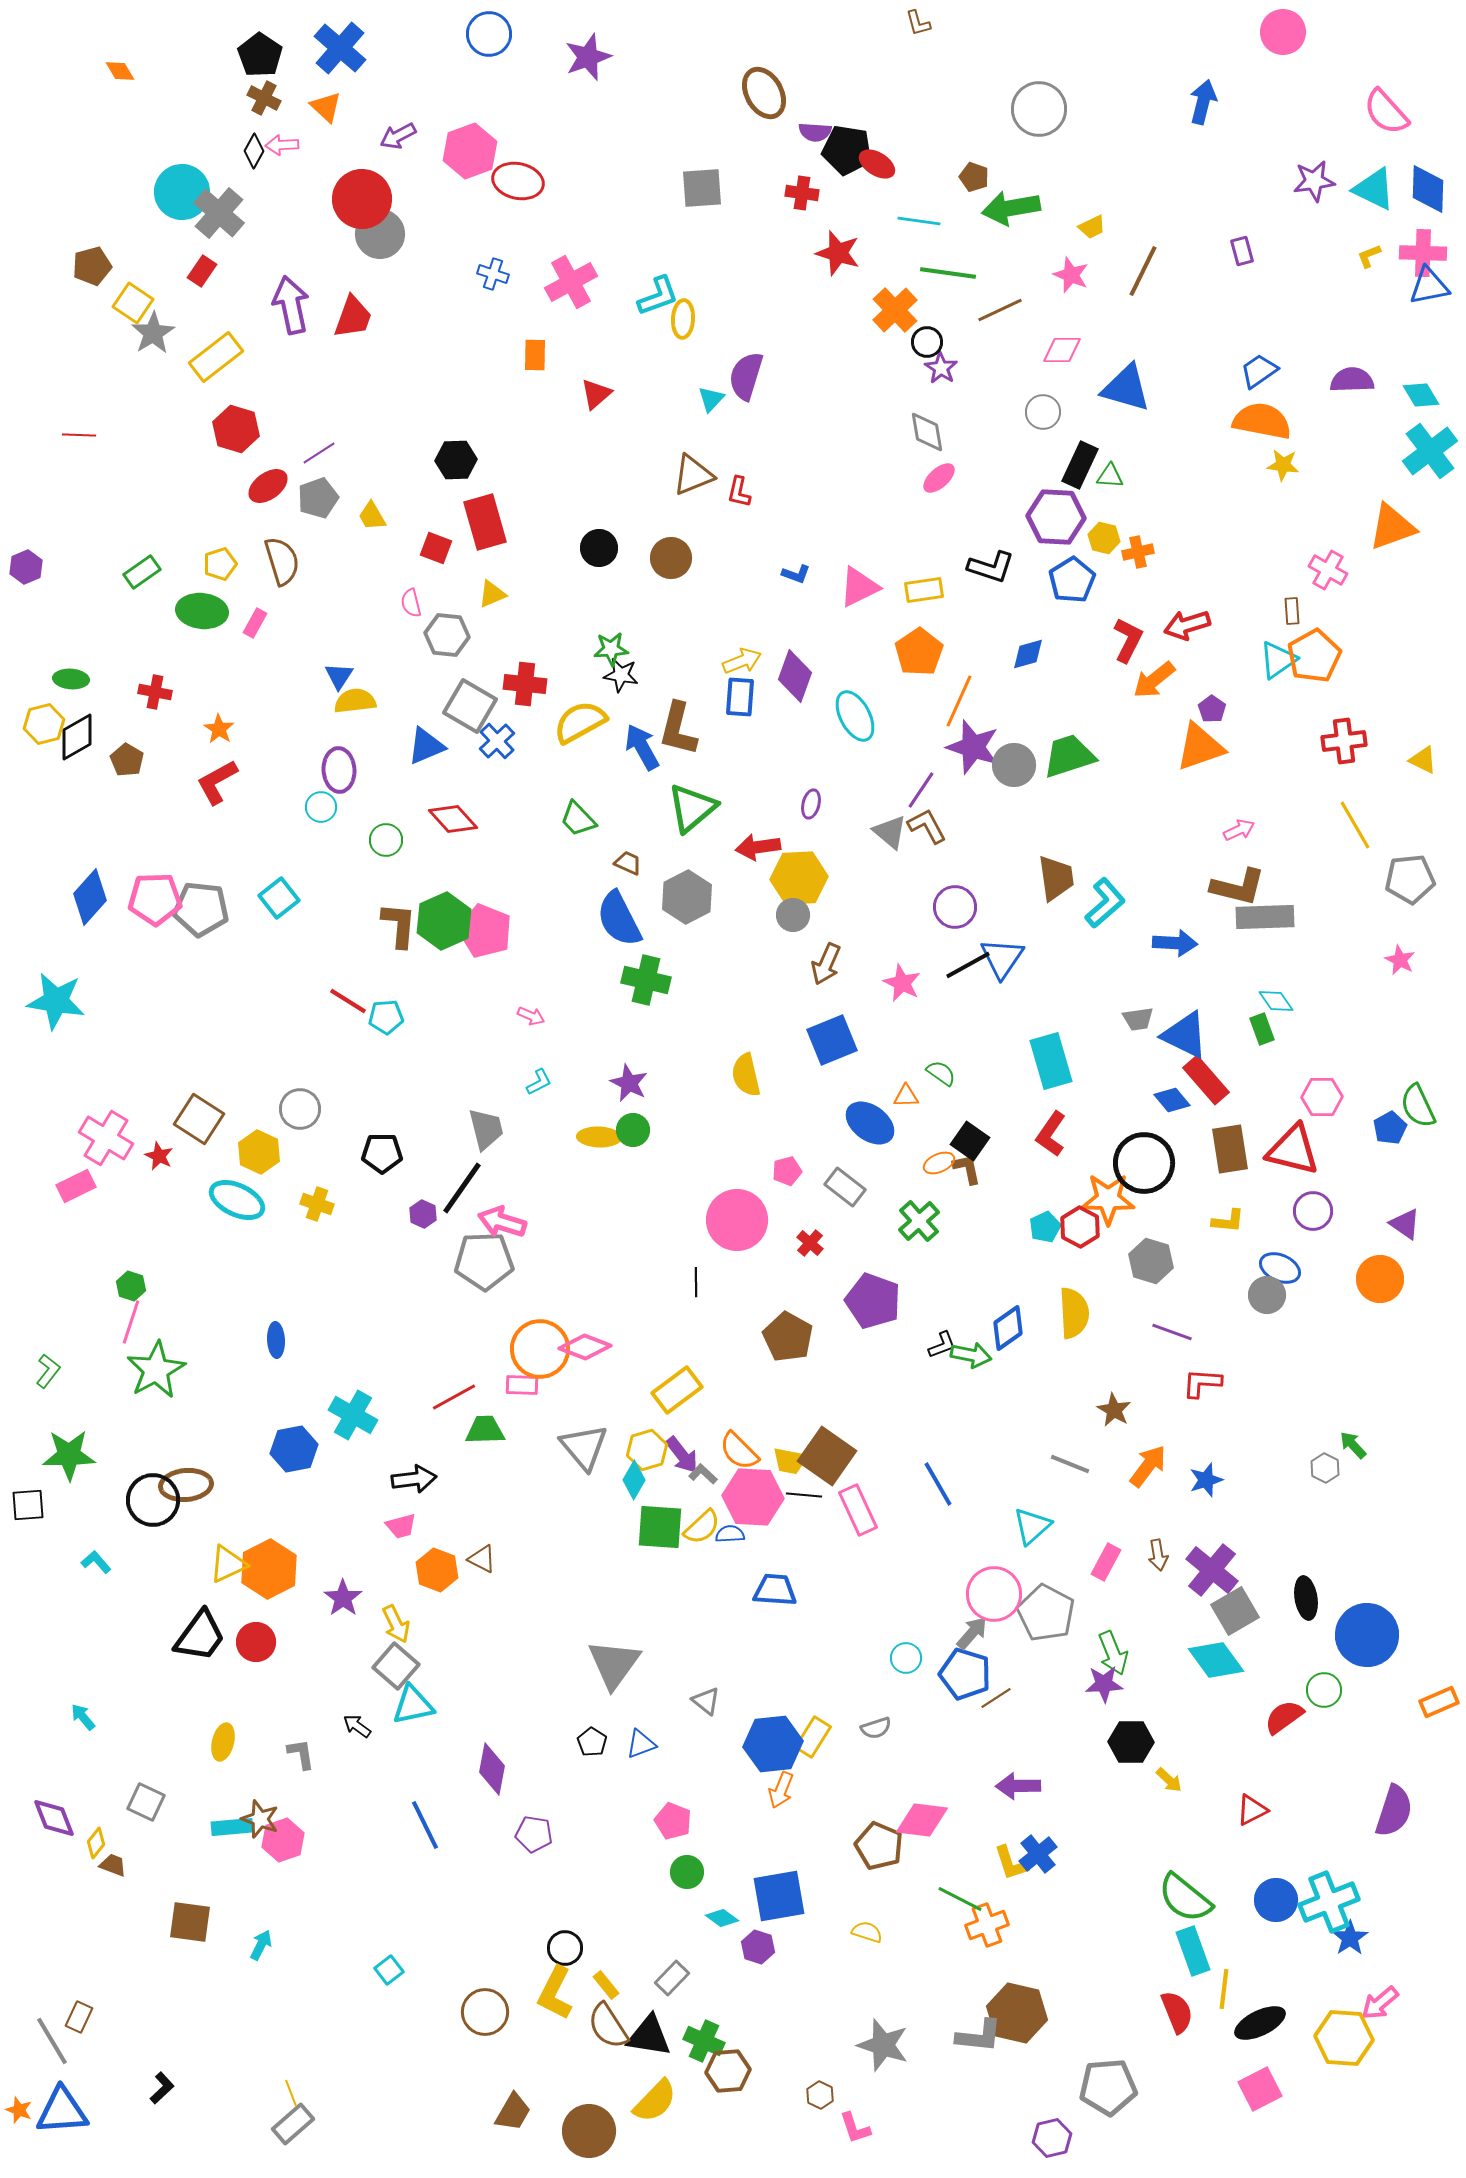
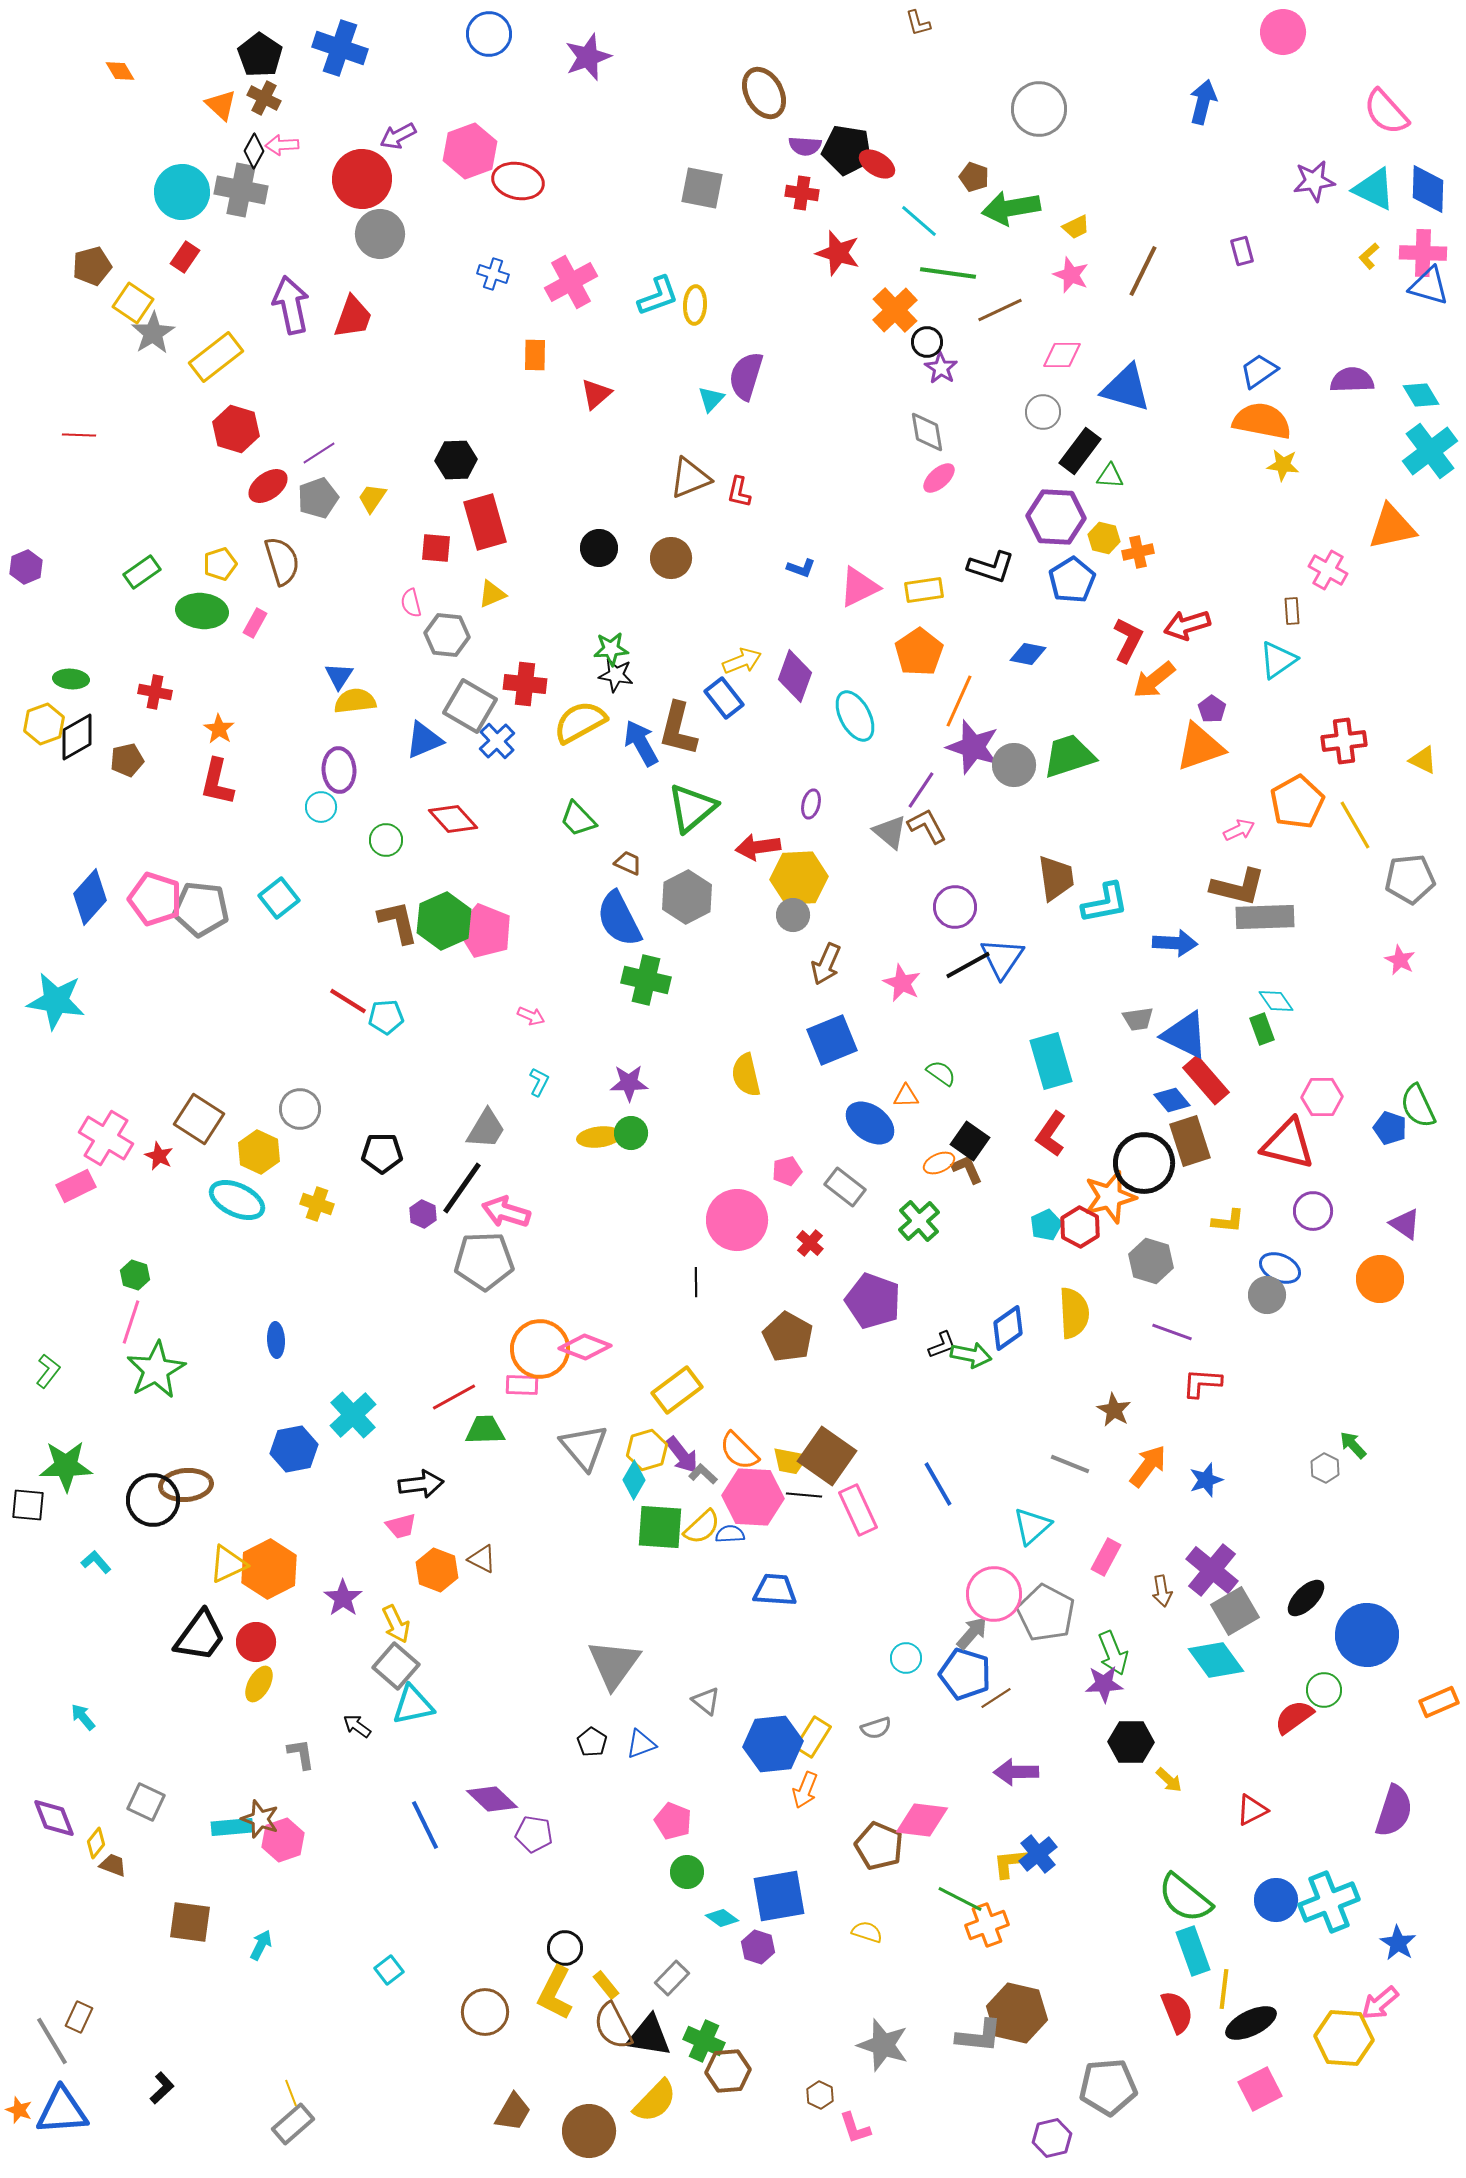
blue cross at (340, 48): rotated 22 degrees counterclockwise
orange triangle at (326, 107): moved 105 px left, 2 px up
purple semicircle at (815, 132): moved 10 px left, 14 px down
gray square at (702, 188): rotated 15 degrees clockwise
red circle at (362, 199): moved 20 px up
gray cross at (219, 213): moved 22 px right, 23 px up; rotated 30 degrees counterclockwise
cyan line at (919, 221): rotated 33 degrees clockwise
yellow trapezoid at (1092, 227): moved 16 px left
yellow L-shape at (1369, 256): rotated 20 degrees counterclockwise
red rectangle at (202, 271): moved 17 px left, 14 px up
blue triangle at (1429, 286): rotated 27 degrees clockwise
yellow ellipse at (683, 319): moved 12 px right, 14 px up
pink diamond at (1062, 350): moved 5 px down
black rectangle at (1080, 465): moved 14 px up; rotated 12 degrees clockwise
brown triangle at (693, 475): moved 3 px left, 3 px down
yellow trapezoid at (372, 516): moved 18 px up; rotated 64 degrees clockwise
orange triangle at (1392, 527): rotated 8 degrees clockwise
red square at (436, 548): rotated 16 degrees counterclockwise
blue L-shape at (796, 574): moved 5 px right, 6 px up
blue diamond at (1028, 654): rotated 27 degrees clockwise
orange pentagon at (1314, 656): moved 17 px left, 146 px down
black star at (621, 675): moved 5 px left
blue rectangle at (740, 697): moved 16 px left, 1 px down; rotated 42 degrees counterclockwise
yellow hexagon at (44, 724): rotated 6 degrees counterclockwise
blue triangle at (426, 746): moved 2 px left, 6 px up
blue arrow at (642, 747): moved 1 px left, 4 px up
brown pentagon at (127, 760): rotated 28 degrees clockwise
red L-shape at (217, 782): rotated 48 degrees counterclockwise
pink pentagon at (155, 899): rotated 20 degrees clockwise
cyan L-shape at (1105, 903): rotated 30 degrees clockwise
brown L-shape at (399, 925): moved 1 px left, 3 px up; rotated 18 degrees counterclockwise
cyan L-shape at (539, 1082): rotated 36 degrees counterclockwise
purple star at (629, 1083): rotated 27 degrees counterclockwise
blue pentagon at (1390, 1128): rotated 24 degrees counterclockwise
gray trapezoid at (486, 1129): rotated 45 degrees clockwise
green circle at (633, 1130): moved 2 px left, 3 px down
yellow ellipse at (599, 1137): rotated 9 degrees counterclockwise
brown rectangle at (1230, 1149): moved 40 px left, 8 px up; rotated 9 degrees counterclockwise
red triangle at (1293, 1150): moved 5 px left, 6 px up
brown L-shape at (967, 1169): rotated 12 degrees counterclockwise
orange star at (1108, 1199): moved 2 px right, 2 px up; rotated 16 degrees counterclockwise
pink arrow at (502, 1222): moved 4 px right, 10 px up
cyan pentagon at (1045, 1227): moved 1 px right, 2 px up
green hexagon at (131, 1286): moved 4 px right, 11 px up
cyan cross at (353, 1415): rotated 18 degrees clockwise
green star at (69, 1455): moved 3 px left, 11 px down
black arrow at (414, 1479): moved 7 px right, 5 px down
black square at (28, 1505): rotated 9 degrees clockwise
brown arrow at (1158, 1555): moved 4 px right, 36 px down
pink rectangle at (1106, 1562): moved 5 px up
black ellipse at (1306, 1598): rotated 54 degrees clockwise
red semicircle at (1284, 1717): moved 10 px right
yellow ellipse at (223, 1742): moved 36 px right, 58 px up; rotated 15 degrees clockwise
purple diamond at (492, 1769): moved 30 px down; rotated 57 degrees counterclockwise
purple arrow at (1018, 1786): moved 2 px left, 14 px up
orange arrow at (781, 1790): moved 24 px right
yellow L-shape at (1011, 1863): rotated 102 degrees clockwise
blue star at (1350, 1938): moved 48 px right, 5 px down; rotated 6 degrees counterclockwise
black ellipse at (1260, 2023): moved 9 px left
brown semicircle at (608, 2026): moved 5 px right; rotated 6 degrees clockwise
